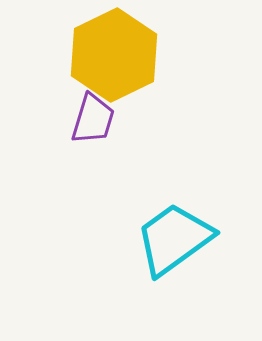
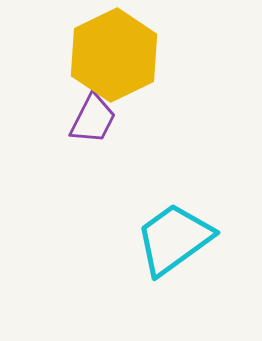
purple trapezoid: rotated 10 degrees clockwise
